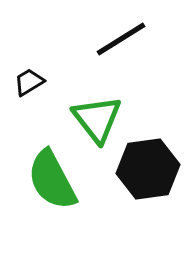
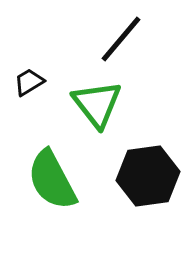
black line: rotated 18 degrees counterclockwise
green triangle: moved 15 px up
black hexagon: moved 7 px down
